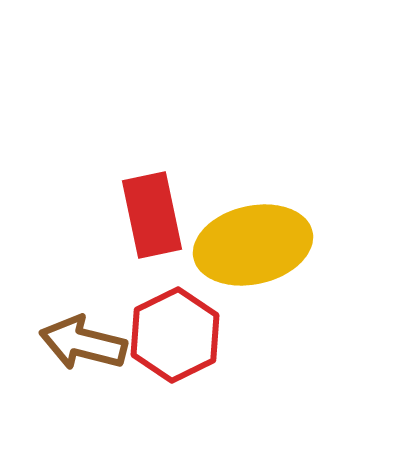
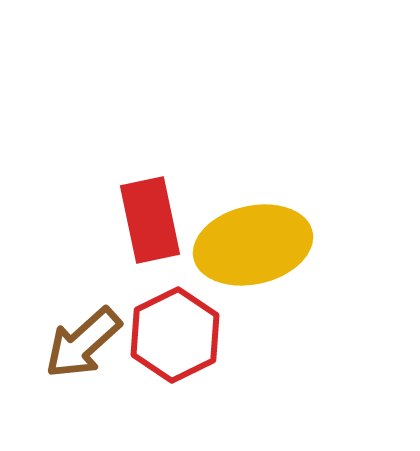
red rectangle: moved 2 px left, 5 px down
brown arrow: rotated 56 degrees counterclockwise
